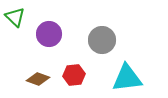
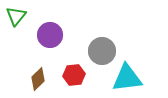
green triangle: moved 1 px right, 1 px up; rotated 25 degrees clockwise
purple circle: moved 1 px right, 1 px down
gray circle: moved 11 px down
brown diamond: rotated 65 degrees counterclockwise
